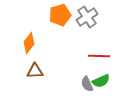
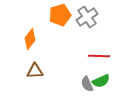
orange diamond: moved 1 px right, 4 px up
